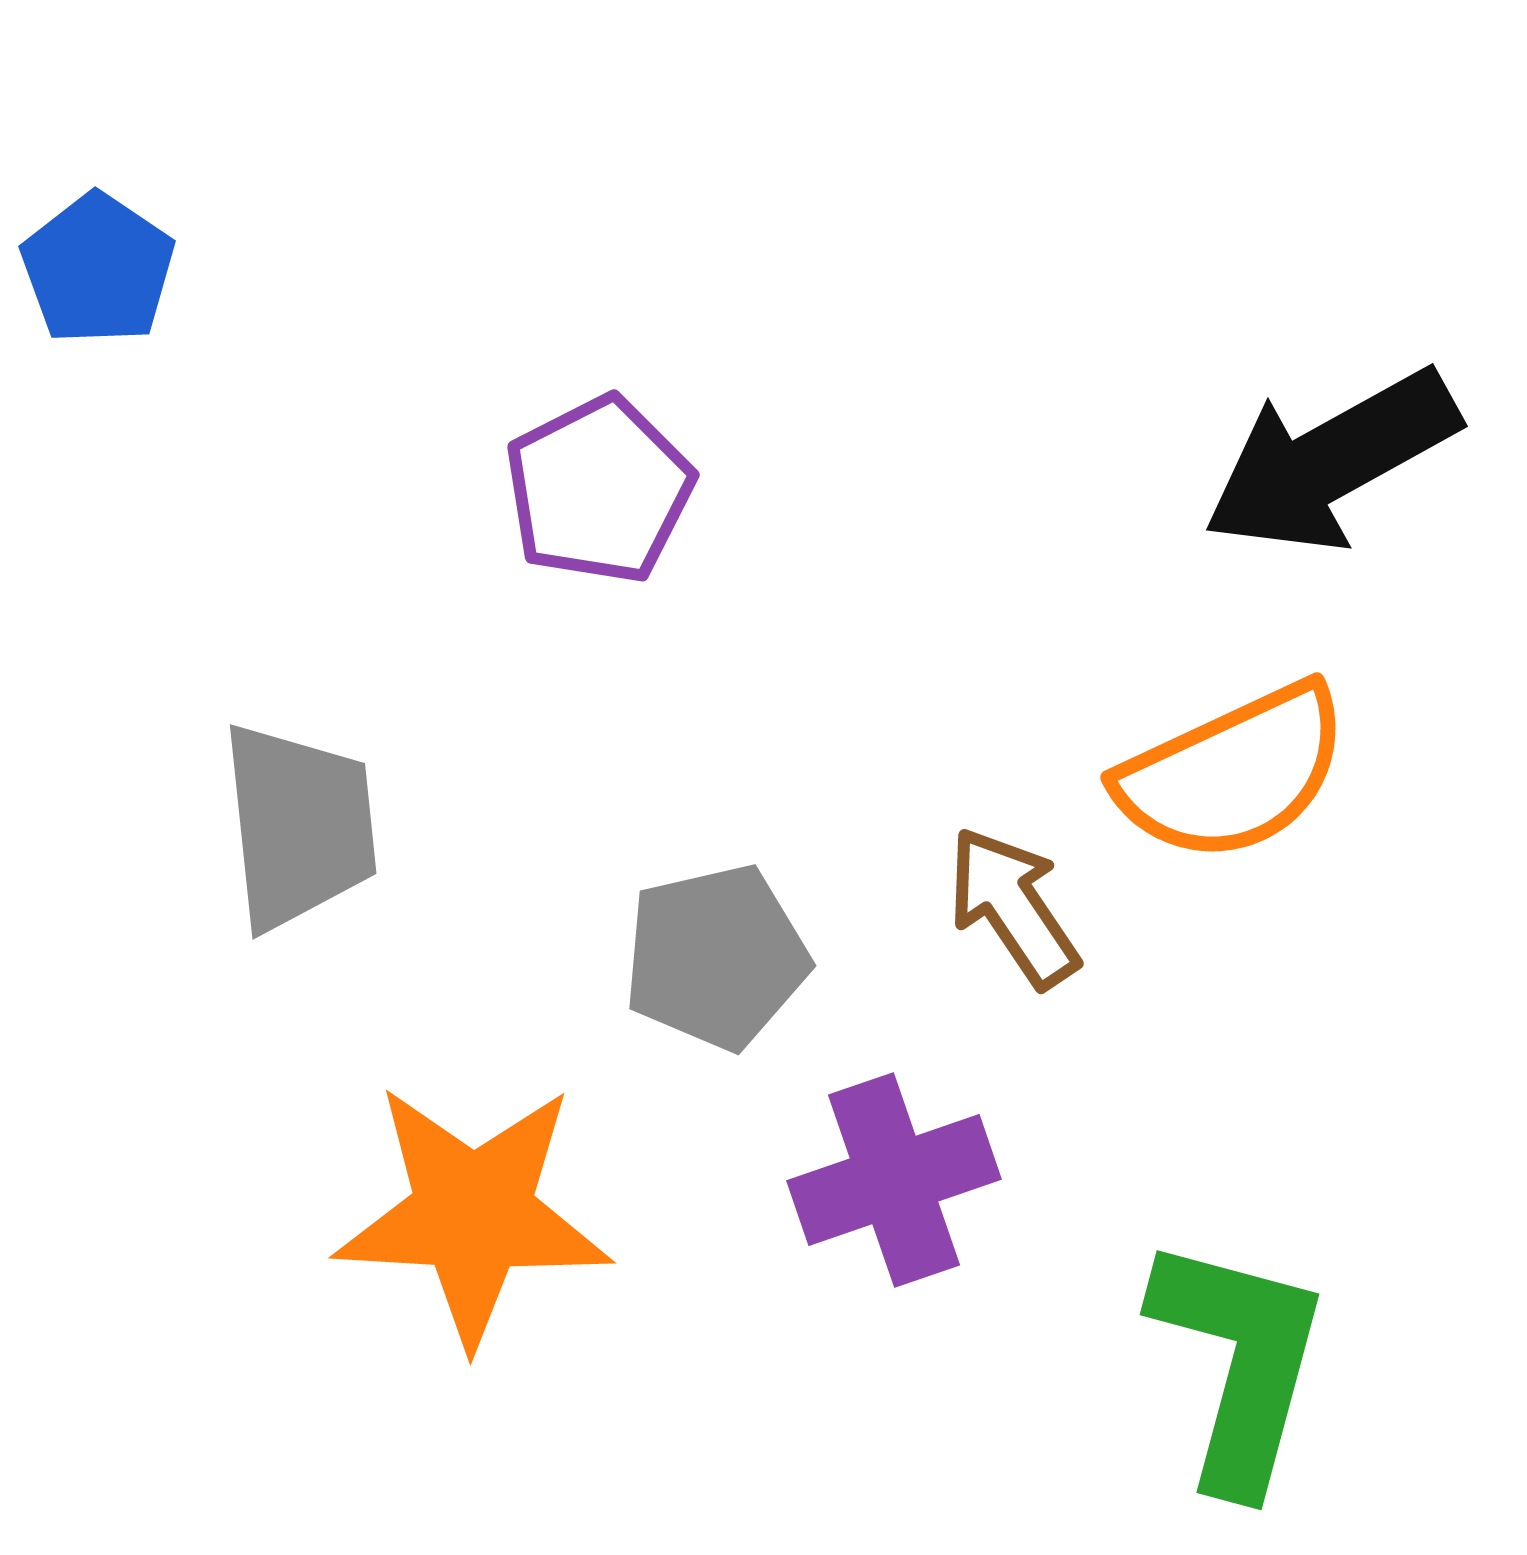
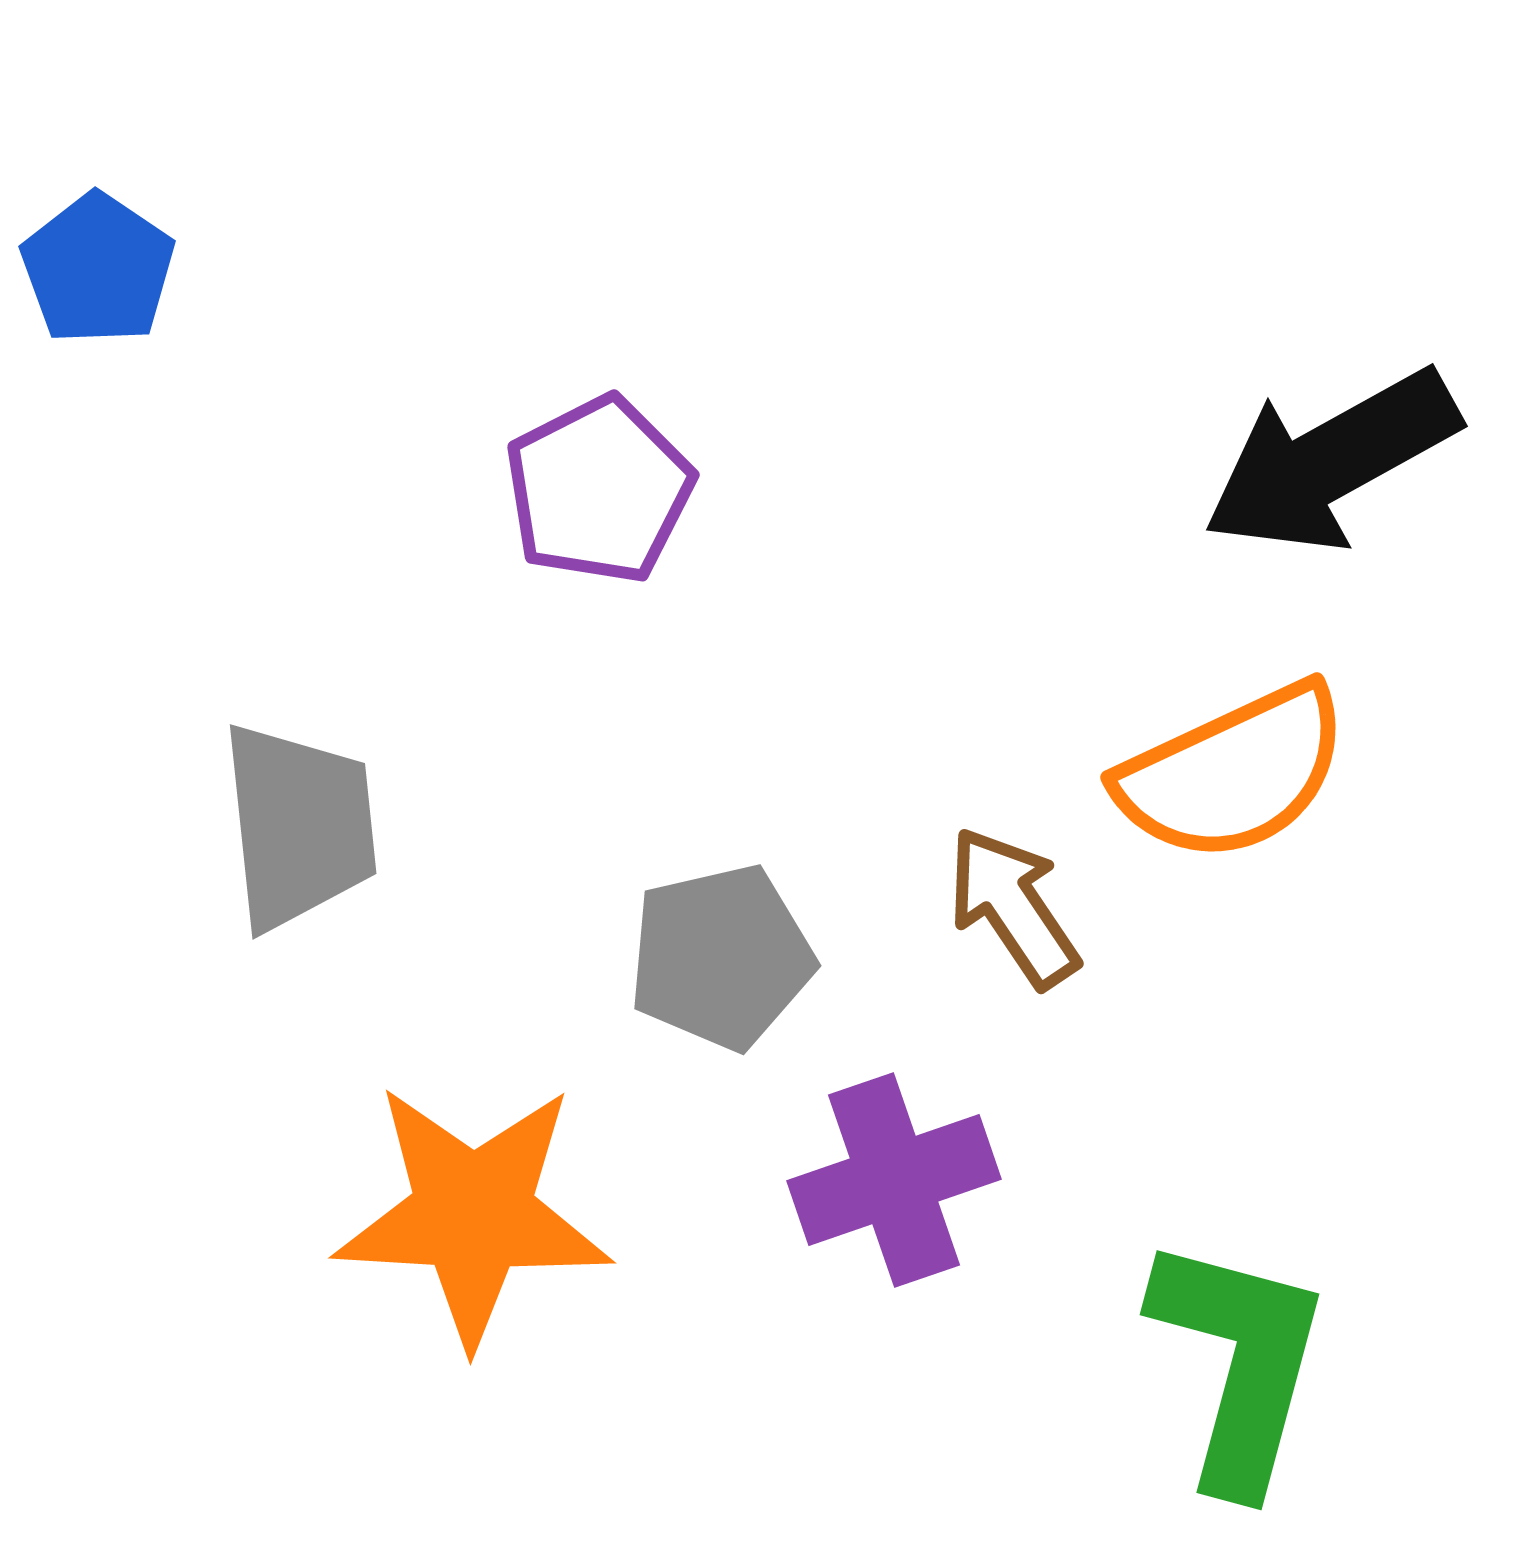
gray pentagon: moved 5 px right
